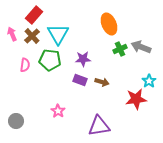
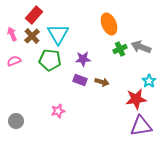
pink semicircle: moved 11 px left, 4 px up; rotated 120 degrees counterclockwise
pink star: rotated 24 degrees clockwise
purple triangle: moved 42 px right
